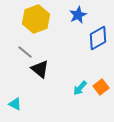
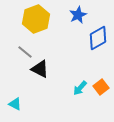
black triangle: rotated 12 degrees counterclockwise
